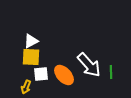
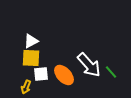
yellow square: moved 1 px down
green line: rotated 40 degrees counterclockwise
